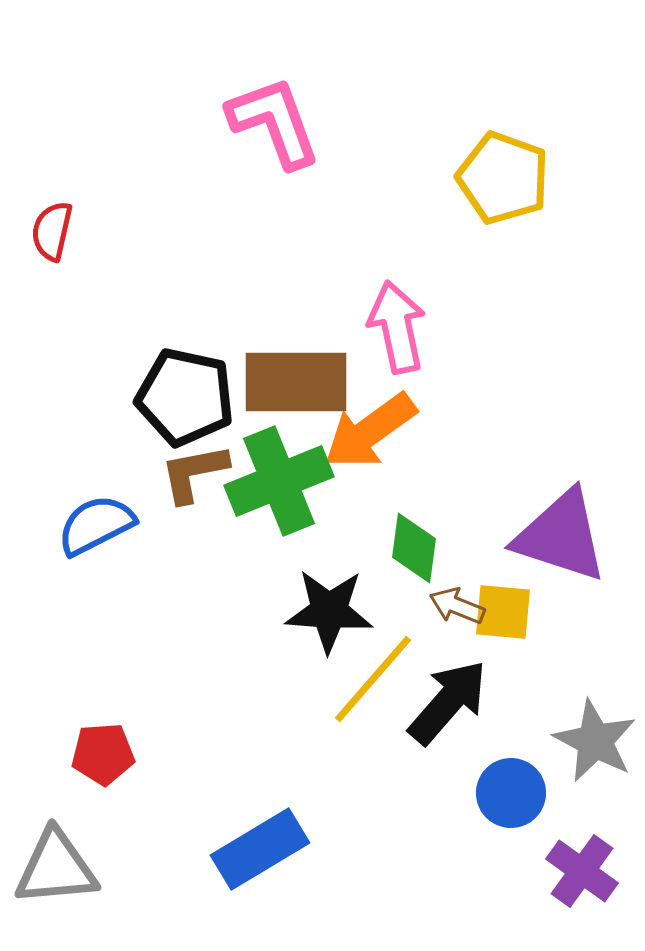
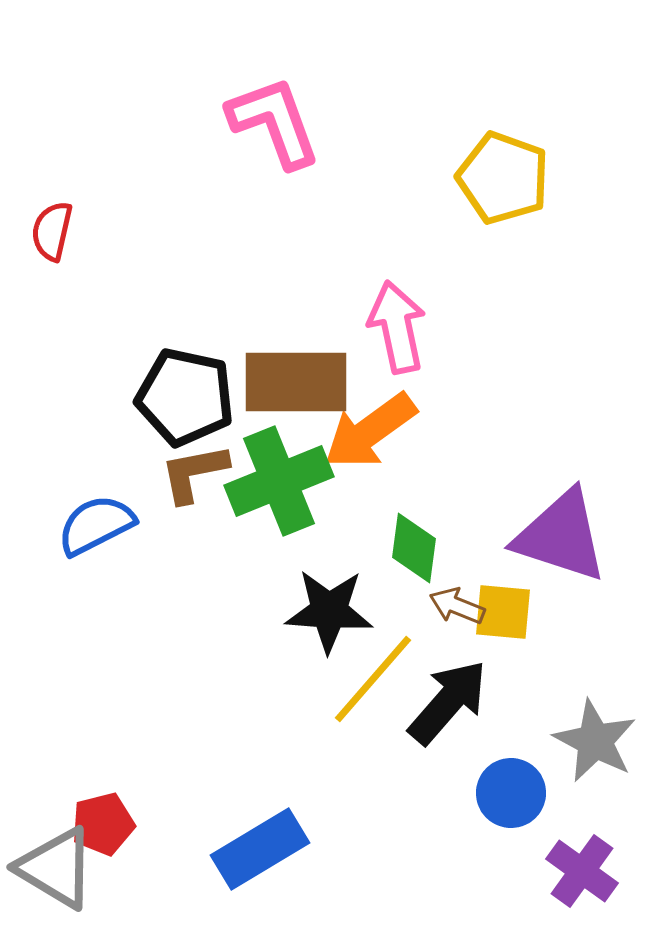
red pentagon: moved 70 px down; rotated 10 degrees counterclockwise
gray triangle: rotated 36 degrees clockwise
